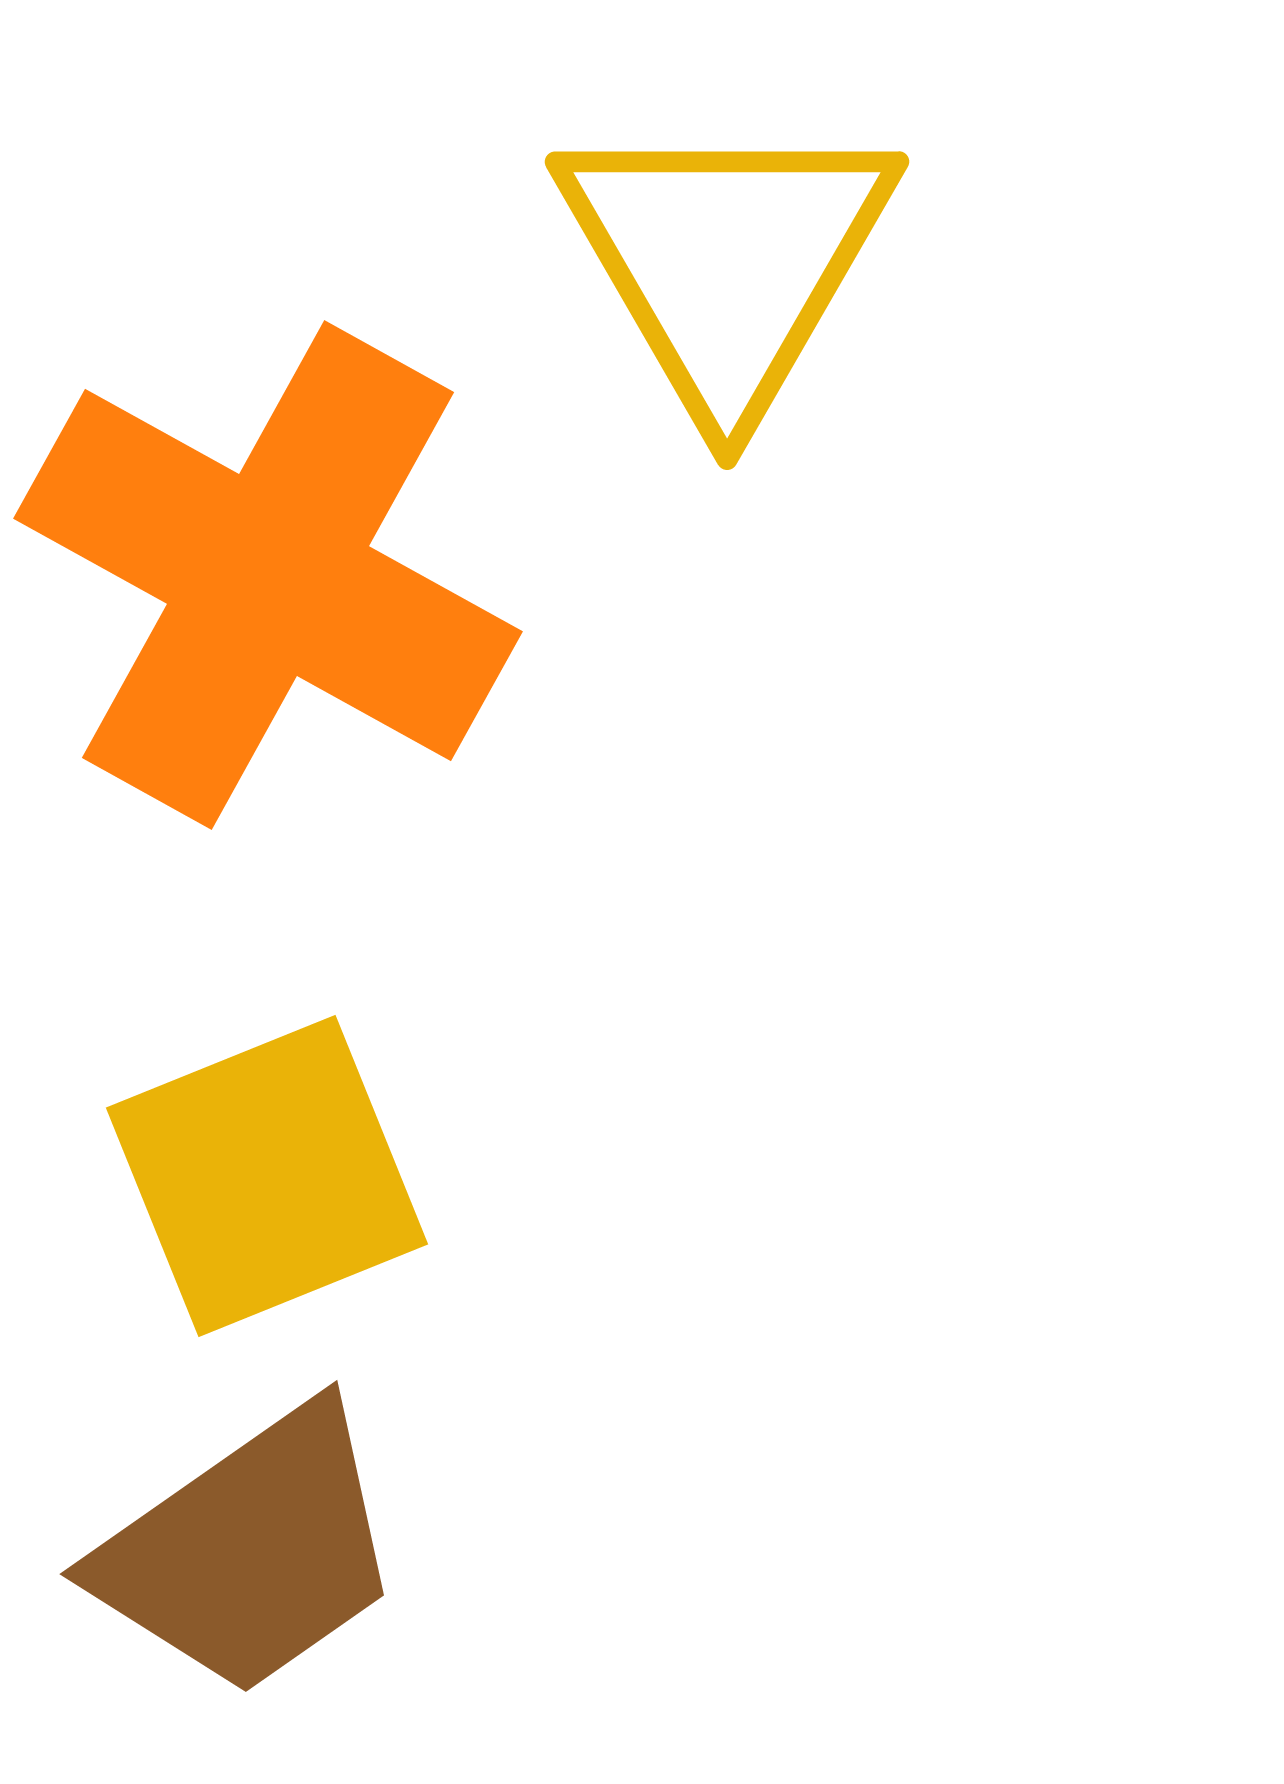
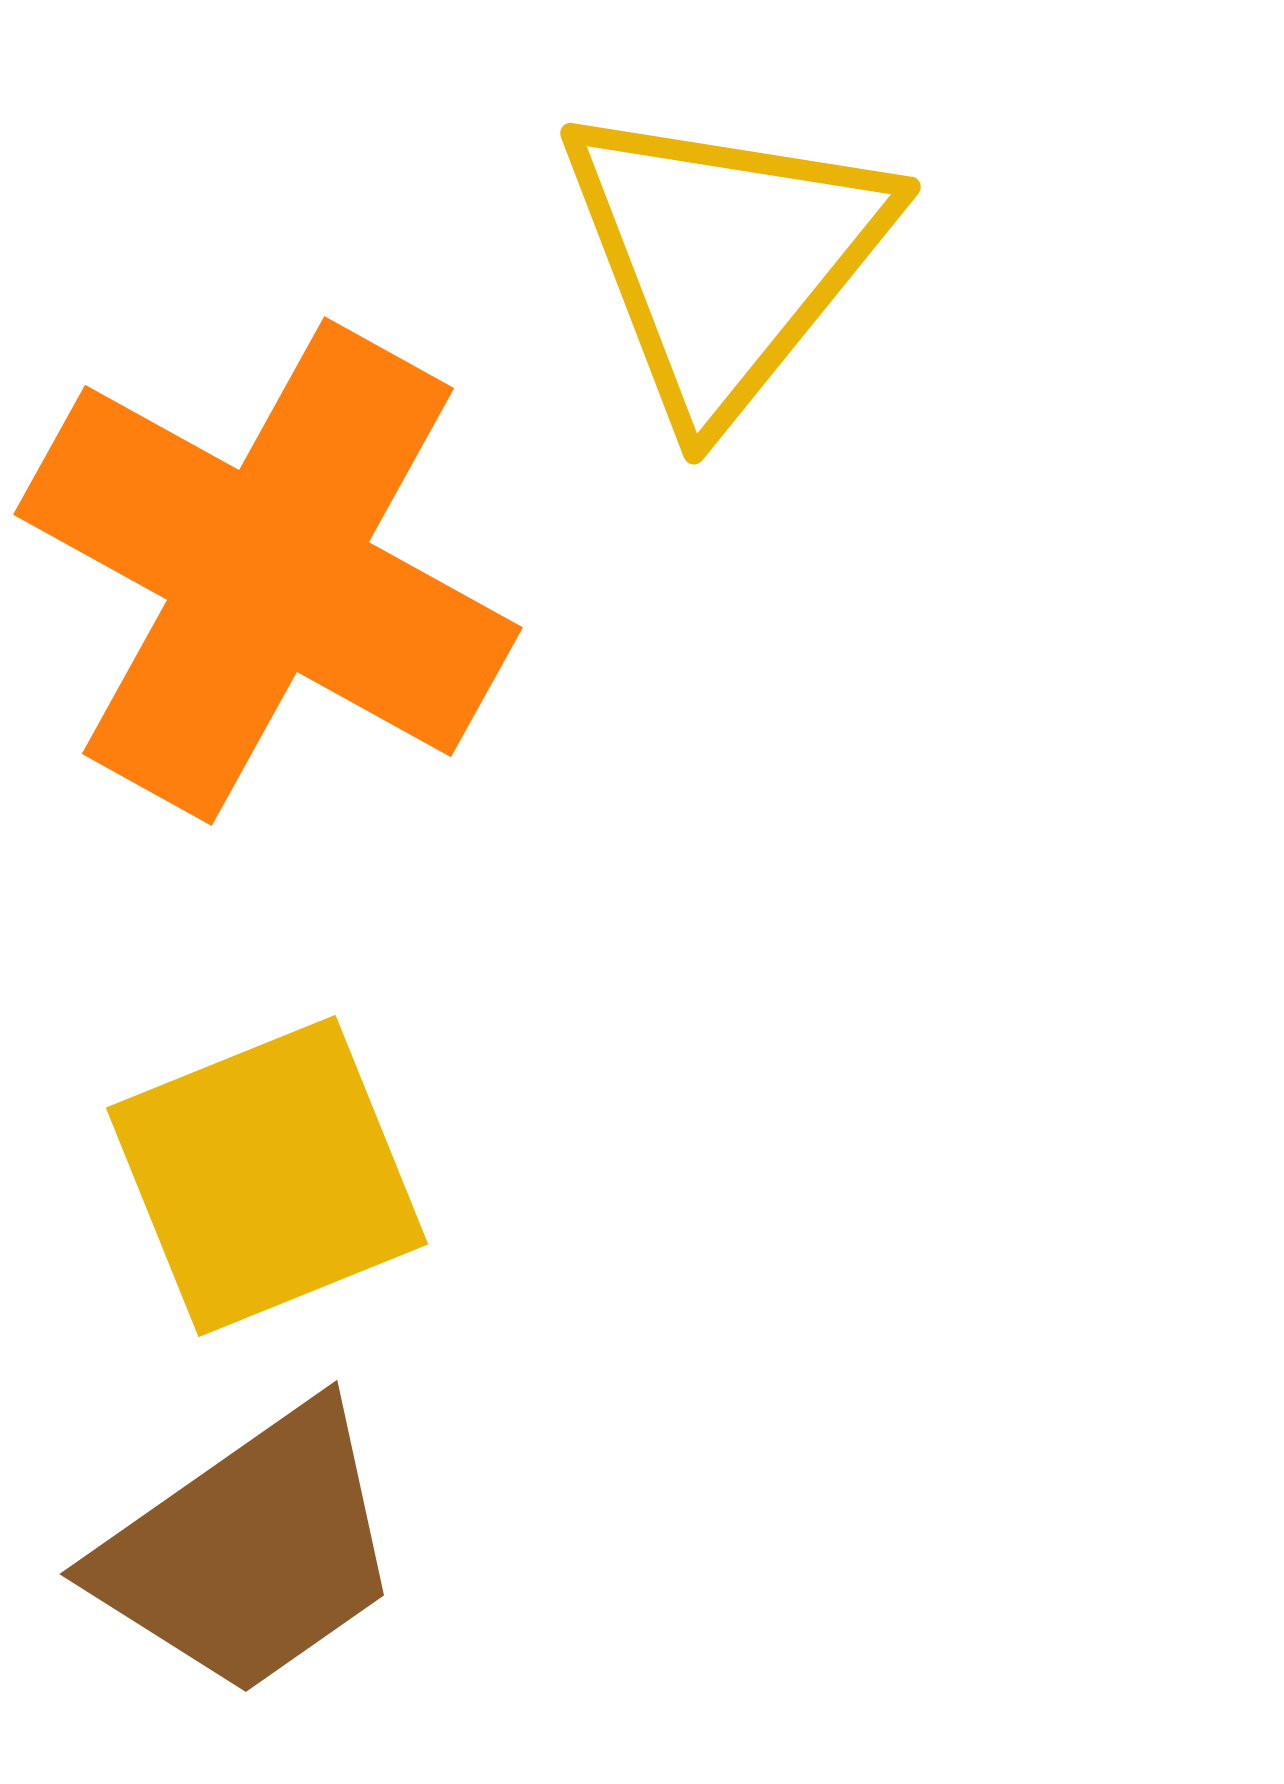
yellow triangle: moved 2 px left, 3 px up; rotated 9 degrees clockwise
orange cross: moved 4 px up
